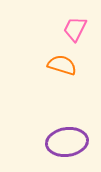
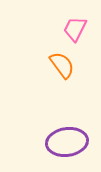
orange semicircle: rotated 36 degrees clockwise
